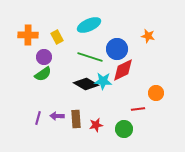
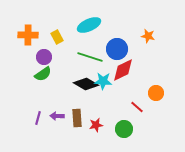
red line: moved 1 px left, 2 px up; rotated 48 degrees clockwise
brown rectangle: moved 1 px right, 1 px up
